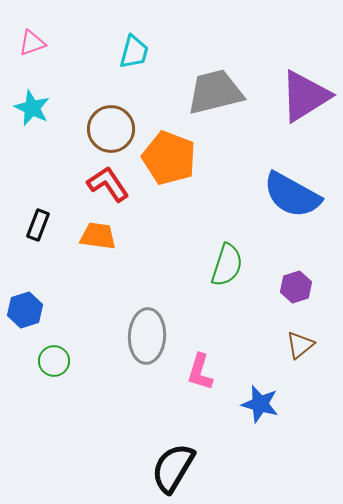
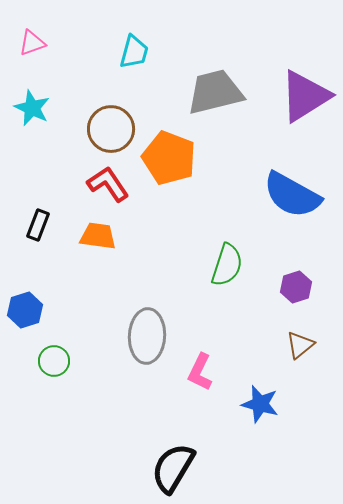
pink L-shape: rotated 9 degrees clockwise
